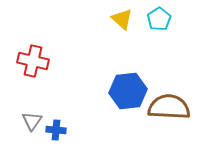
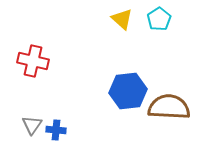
gray triangle: moved 4 px down
